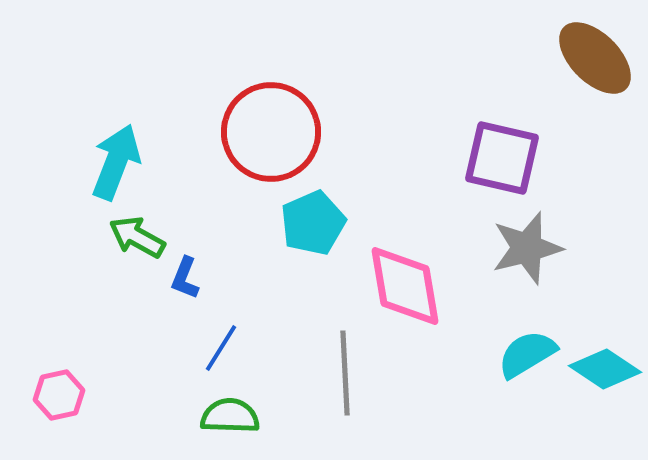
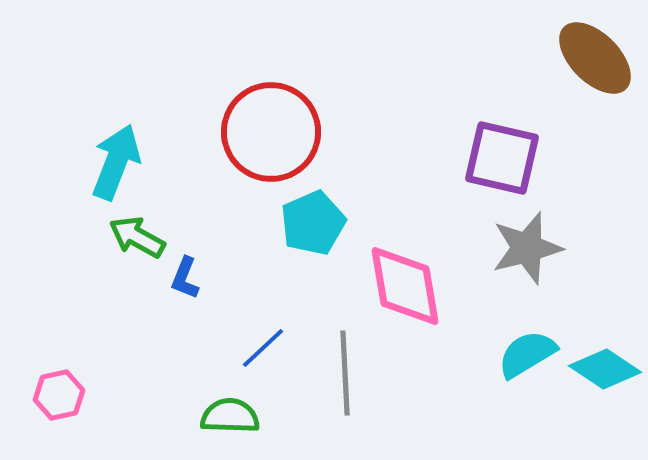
blue line: moved 42 px right; rotated 15 degrees clockwise
